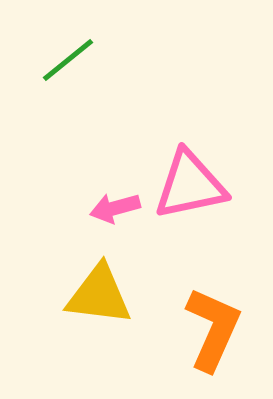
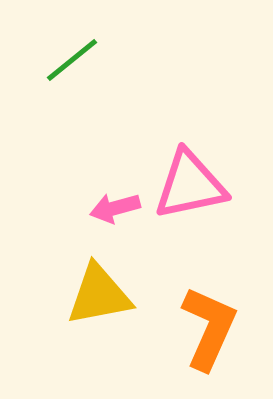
green line: moved 4 px right
yellow triangle: rotated 18 degrees counterclockwise
orange L-shape: moved 4 px left, 1 px up
